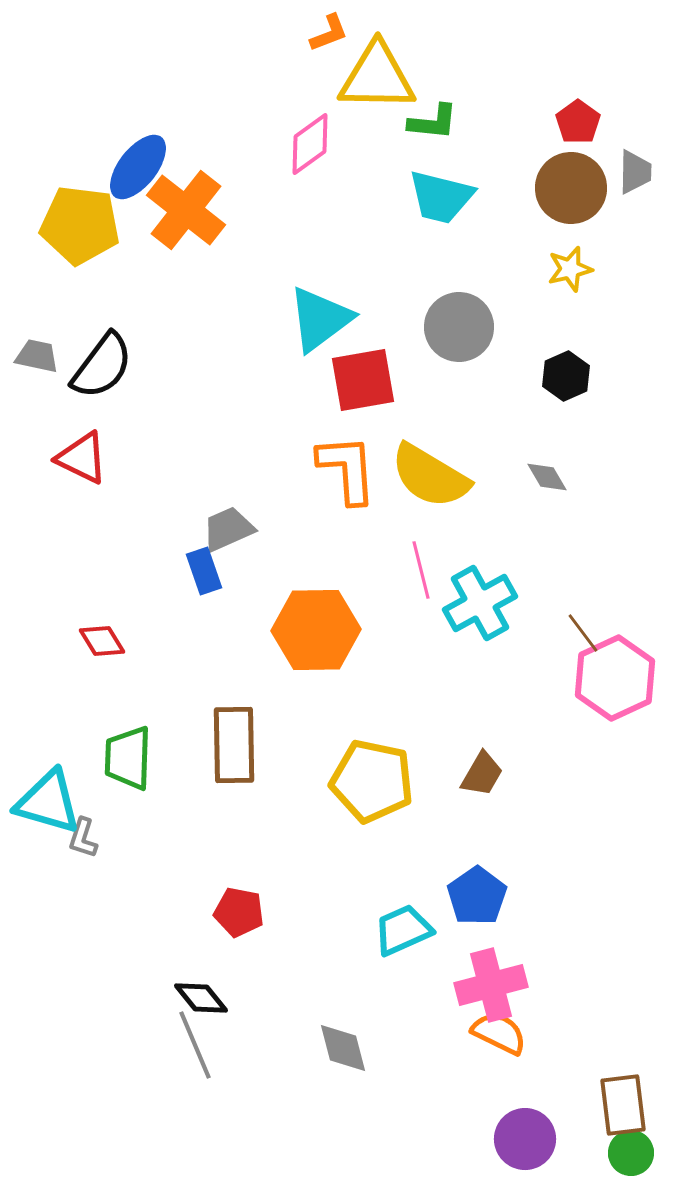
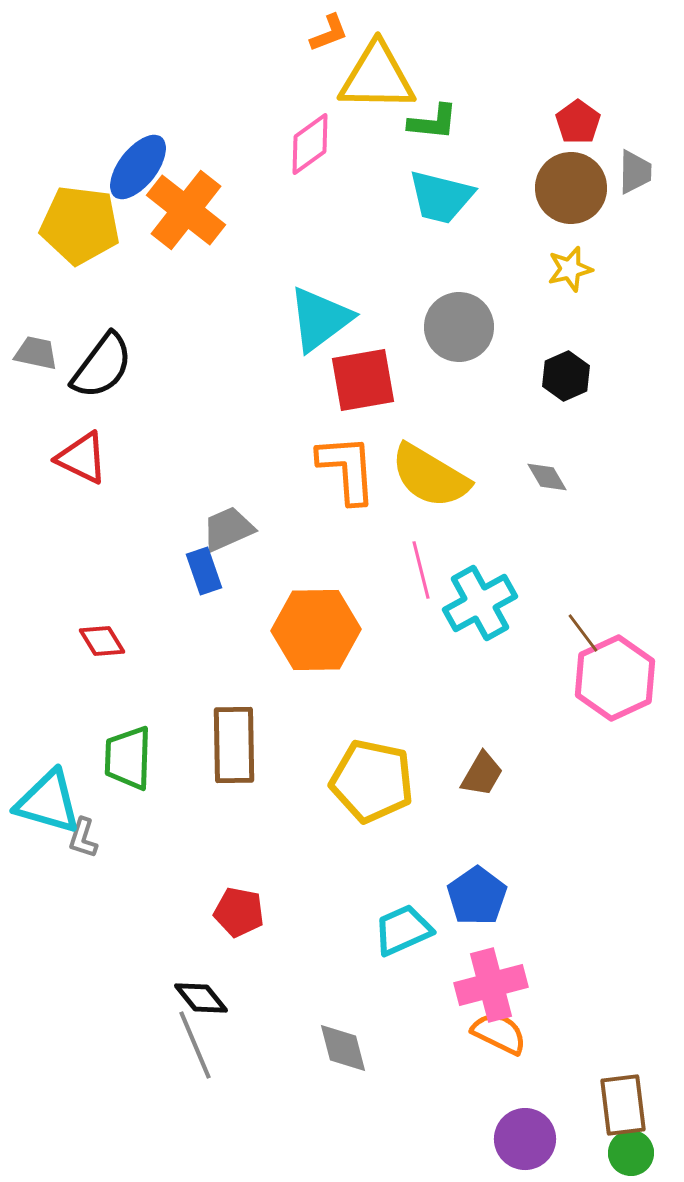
gray trapezoid at (37, 356): moved 1 px left, 3 px up
